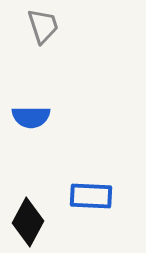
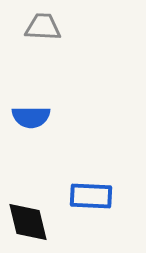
gray trapezoid: moved 1 px down; rotated 69 degrees counterclockwise
black diamond: rotated 42 degrees counterclockwise
